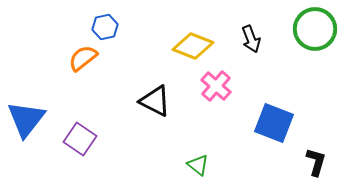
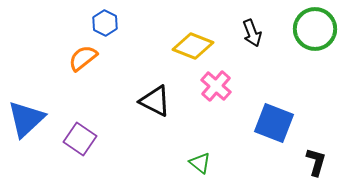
blue hexagon: moved 4 px up; rotated 20 degrees counterclockwise
black arrow: moved 1 px right, 6 px up
blue triangle: rotated 9 degrees clockwise
green triangle: moved 2 px right, 2 px up
